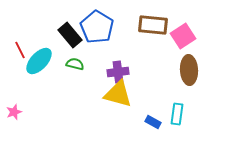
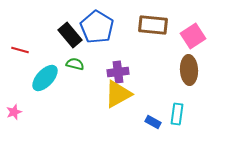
pink square: moved 10 px right
red line: rotated 48 degrees counterclockwise
cyan ellipse: moved 6 px right, 17 px down
yellow triangle: rotated 44 degrees counterclockwise
